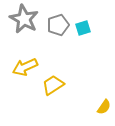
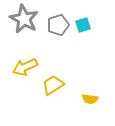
cyan square: moved 3 px up
yellow semicircle: moved 14 px left, 8 px up; rotated 63 degrees clockwise
